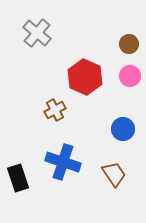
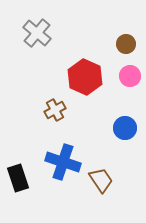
brown circle: moved 3 px left
blue circle: moved 2 px right, 1 px up
brown trapezoid: moved 13 px left, 6 px down
